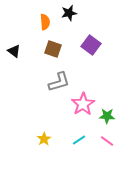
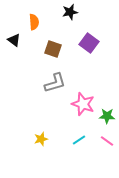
black star: moved 1 px right, 1 px up
orange semicircle: moved 11 px left
purple square: moved 2 px left, 2 px up
black triangle: moved 11 px up
gray L-shape: moved 4 px left, 1 px down
pink star: rotated 20 degrees counterclockwise
yellow star: moved 3 px left; rotated 16 degrees clockwise
